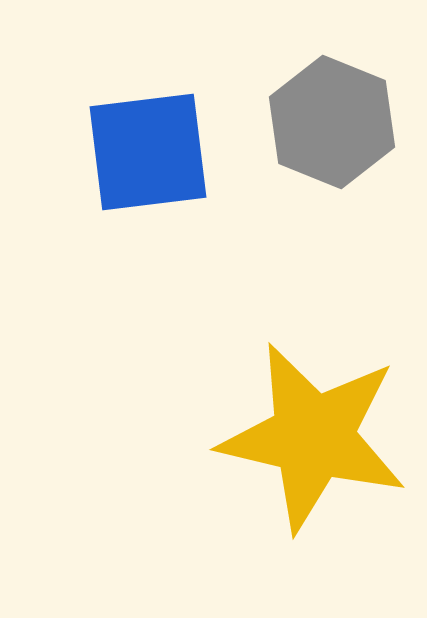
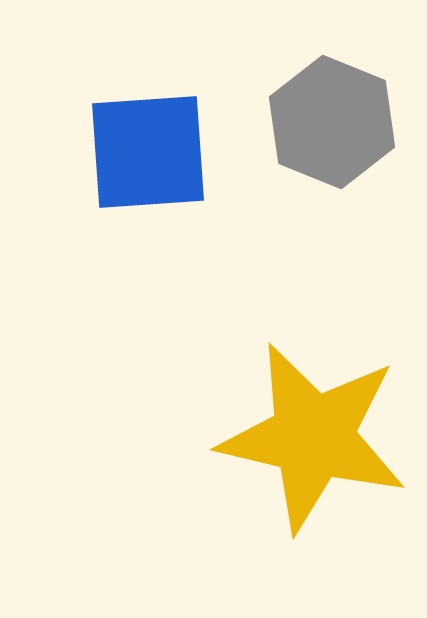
blue square: rotated 3 degrees clockwise
